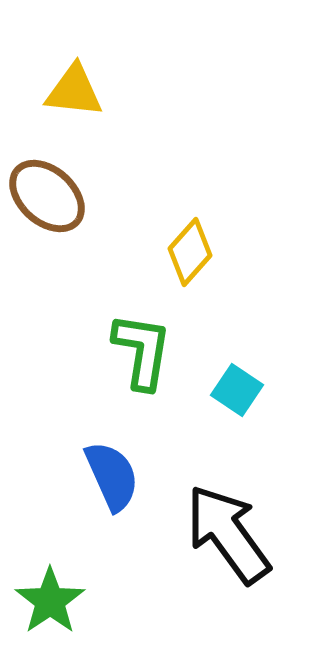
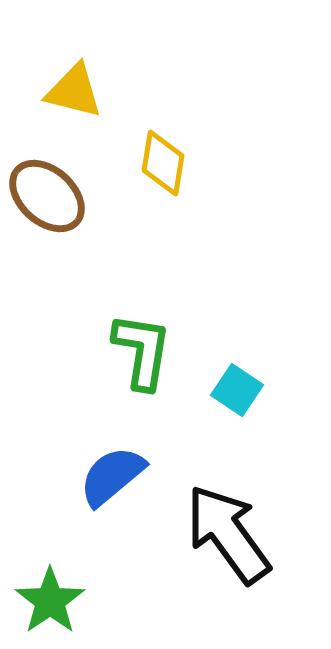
yellow triangle: rotated 8 degrees clockwise
yellow diamond: moved 27 px left, 89 px up; rotated 32 degrees counterclockwise
blue semicircle: rotated 106 degrees counterclockwise
